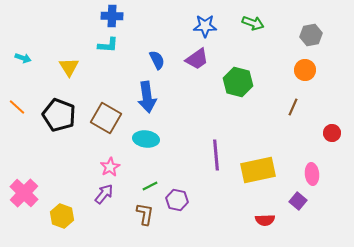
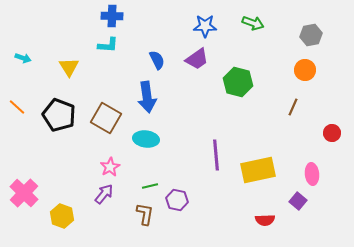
green line: rotated 14 degrees clockwise
